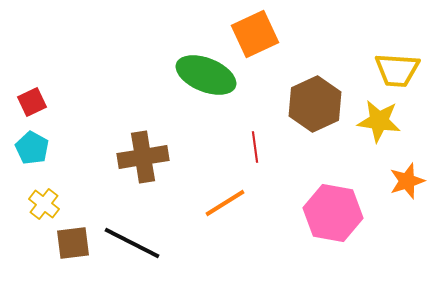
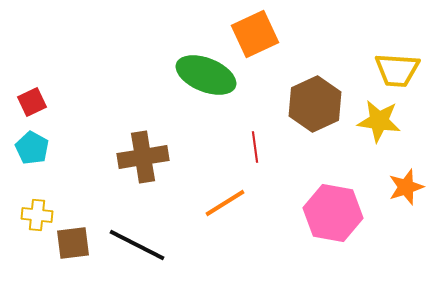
orange star: moved 1 px left, 6 px down
yellow cross: moved 7 px left, 11 px down; rotated 32 degrees counterclockwise
black line: moved 5 px right, 2 px down
